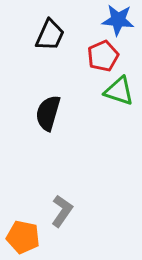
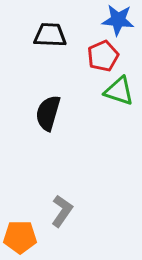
black trapezoid: rotated 112 degrees counterclockwise
orange pentagon: moved 3 px left; rotated 12 degrees counterclockwise
